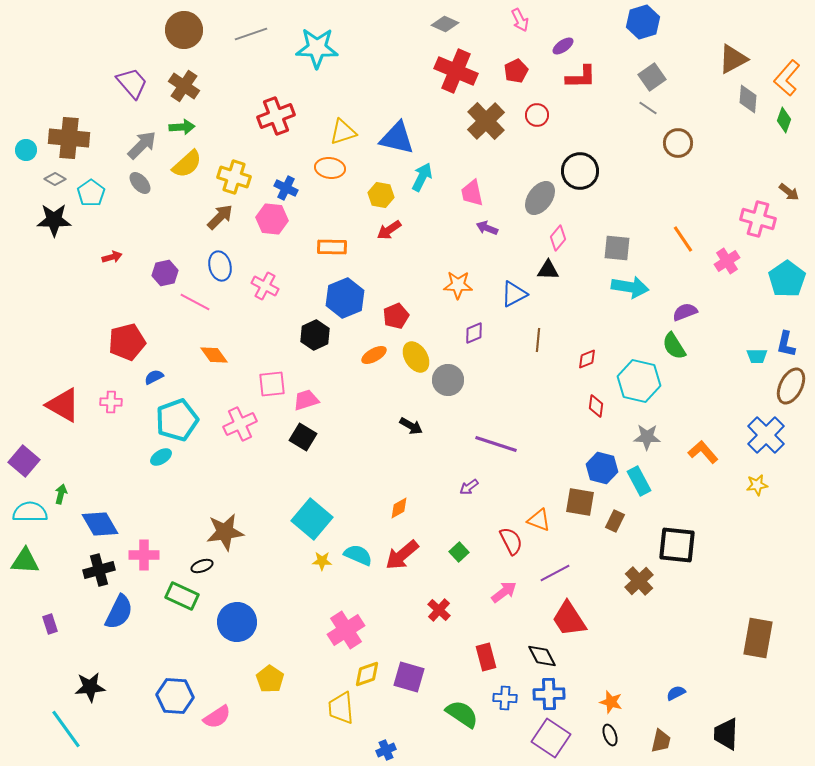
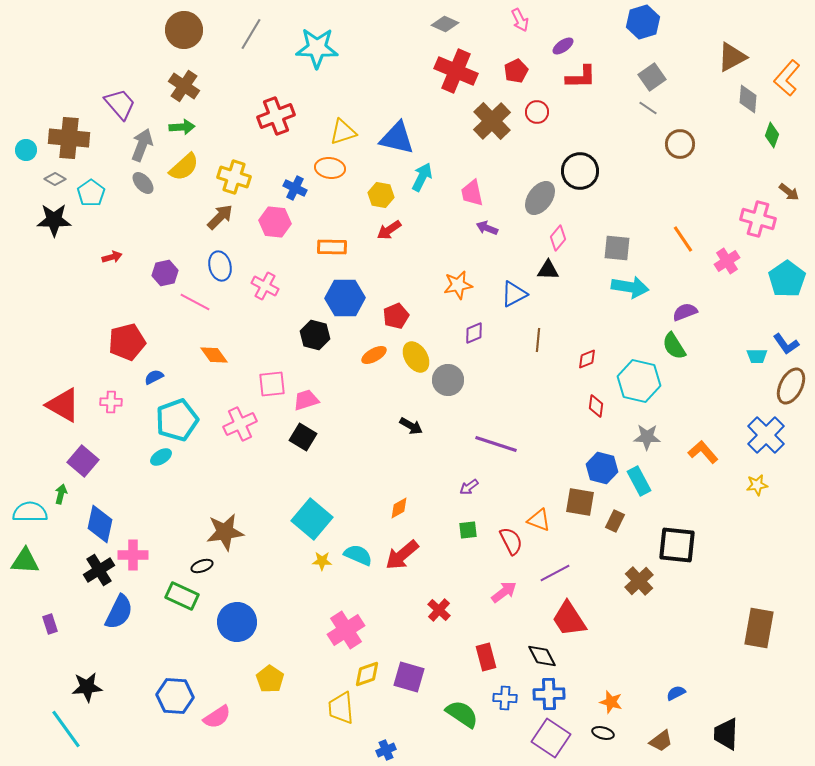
gray line at (251, 34): rotated 40 degrees counterclockwise
brown triangle at (733, 59): moved 1 px left, 2 px up
purple trapezoid at (132, 83): moved 12 px left, 21 px down
red circle at (537, 115): moved 3 px up
green diamond at (784, 120): moved 12 px left, 15 px down
brown cross at (486, 121): moved 6 px right
brown circle at (678, 143): moved 2 px right, 1 px down
gray arrow at (142, 145): rotated 24 degrees counterclockwise
yellow semicircle at (187, 164): moved 3 px left, 3 px down
gray ellipse at (140, 183): moved 3 px right
blue cross at (286, 188): moved 9 px right
pink hexagon at (272, 219): moved 3 px right, 3 px down
orange star at (458, 285): rotated 12 degrees counterclockwise
blue hexagon at (345, 298): rotated 21 degrees clockwise
black hexagon at (315, 335): rotated 20 degrees counterclockwise
blue L-shape at (786, 344): rotated 48 degrees counterclockwise
purple square at (24, 461): moved 59 px right
blue diamond at (100, 524): rotated 42 degrees clockwise
green square at (459, 552): moved 9 px right, 22 px up; rotated 36 degrees clockwise
pink cross at (144, 555): moved 11 px left
black cross at (99, 570): rotated 16 degrees counterclockwise
brown rectangle at (758, 638): moved 1 px right, 10 px up
black star at (90, 687): moved 3 px left
black ellipse at (610, 735): moved 7 px left, 2 px up; rotated 55 degrees counterclockwise
brown trapezoid at (661, 741): rotated 40 degrees clockwise
